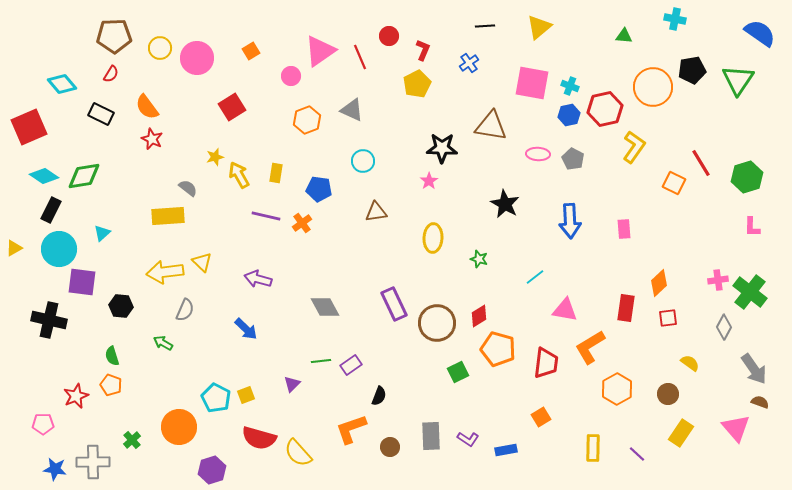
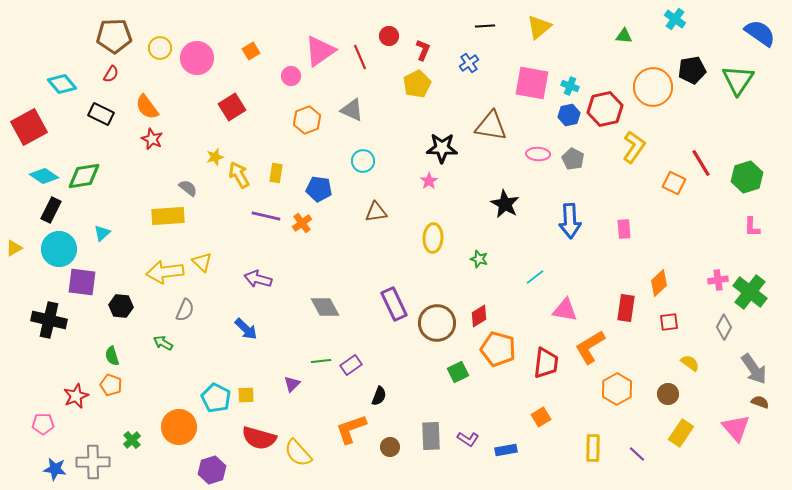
cyan cross at (675, 19): rotated 25 degrees clockwise
red square at (29, 127): rotated 6 degrees counterclockwise
red square at (668, 318): moved 1 px right, 4 px down
yellow square at (246, 395): rotated 18 degrees clockwise
